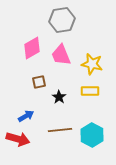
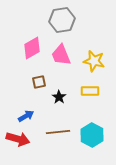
yellow star: moved 2 px right, 3 px up
brown line: moved 2 px left, 2 px down
